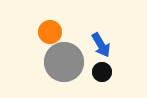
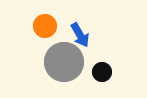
orange circle: moved 5 px left, 6 px up
blue arrow: moved 21 px left, 10 px up
